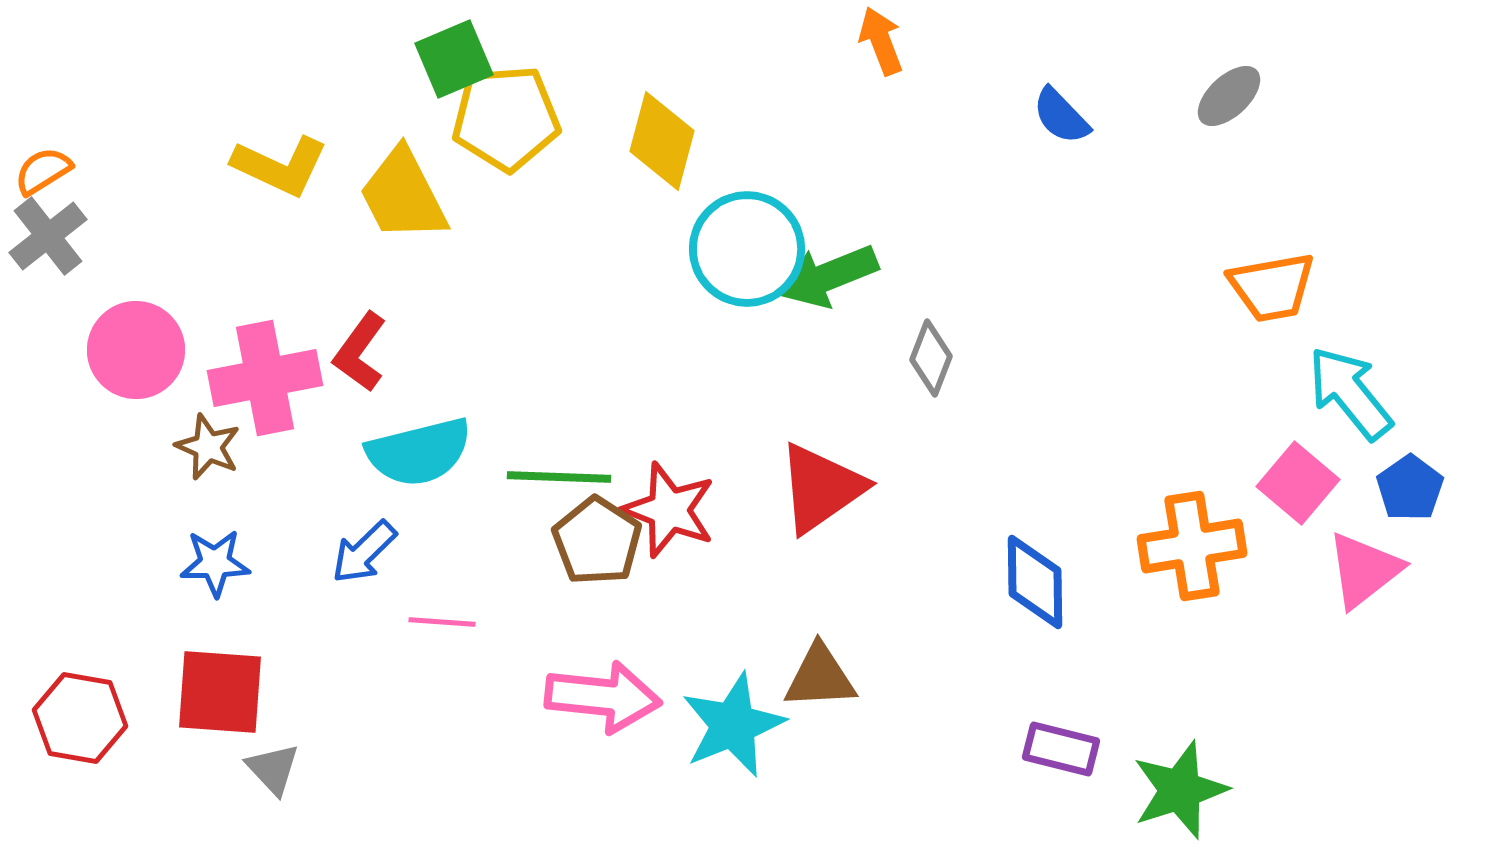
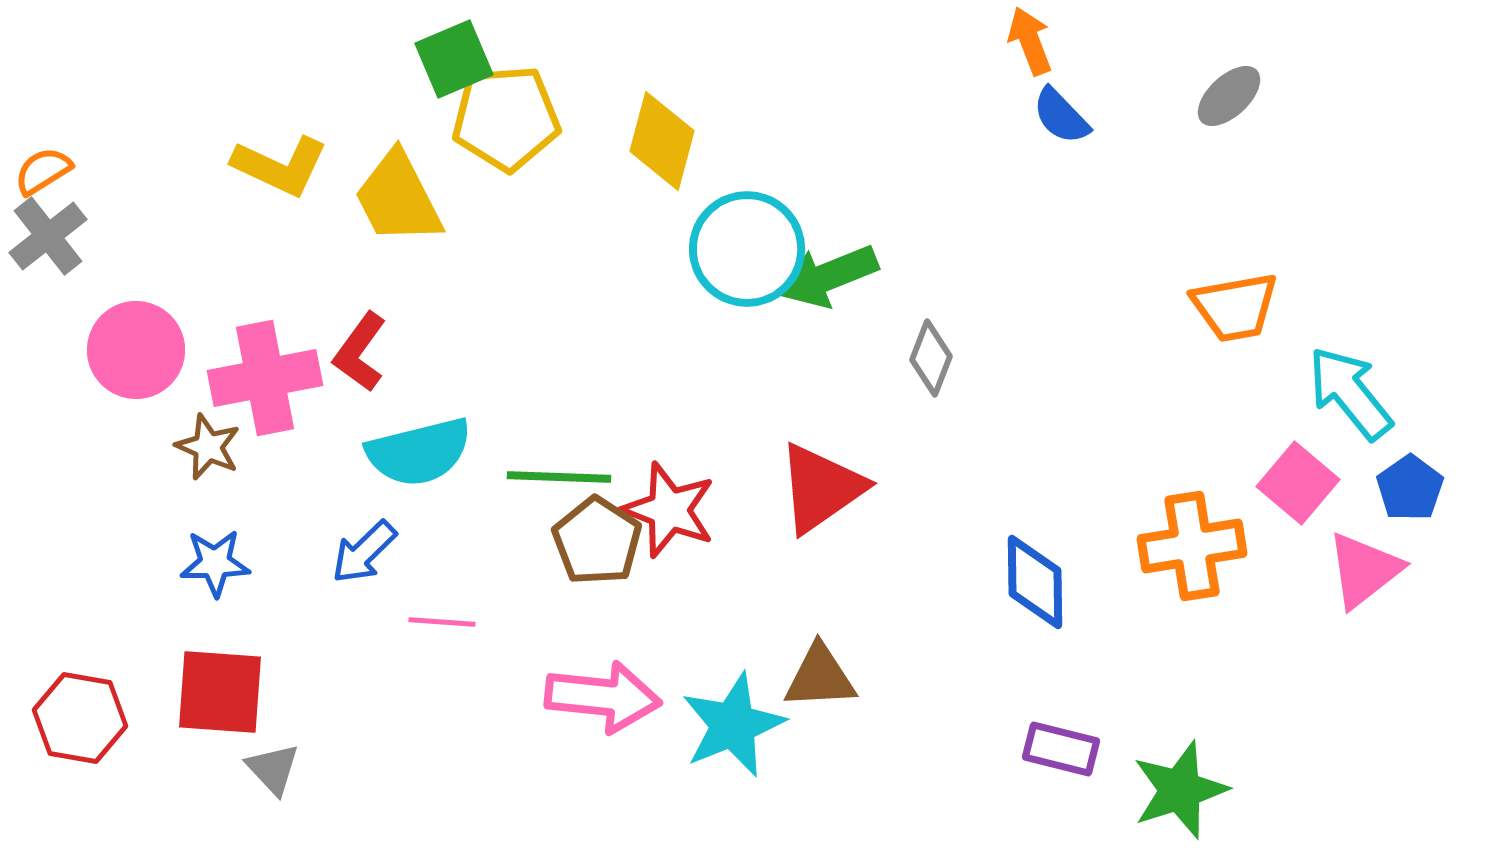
orange arrow: moved 149 px right
yellow trapezoid: moved 5 px left, 3 px down
orange trapezoid: moved 37 px left, 20 px down
